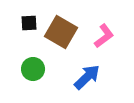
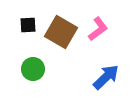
black square: moved 1 px left, 2 px down
pink L-shape: moved 6 px left, 7 px up
blue arrow: moved 19 px right
